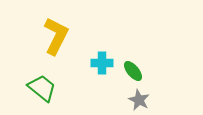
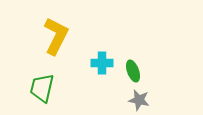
green ellipse: rotated 20 degrees clockwise
green trapezoid: rotated 116 degrees counterclockwise
gray star: rotated 15 degrees counterclockwise
